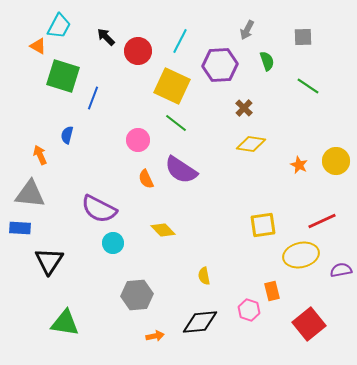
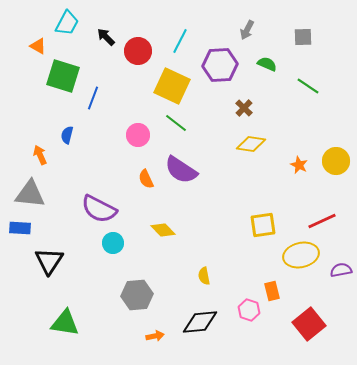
cyan trapezoid at (59, 26): moved 8 px right, 3 px up
green semicircle at (267, 61): moved 3 px down; rotated 48 degrees counterclockwise
pink circle at (138, 140): moved 5 px up
